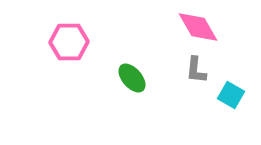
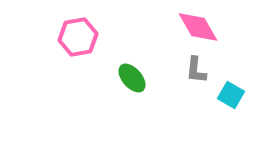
pink hexagon: moved 9 px right, 5 px up; rotated 9 degrees counterclockwise
